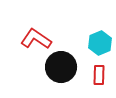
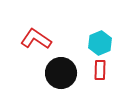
black circle: moved 6 px down
red rectangle: moved 1 px right, 5 px up
